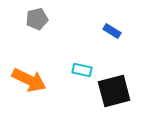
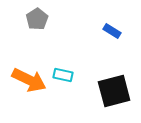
gray pentagon: rotated 20 degrees counterclockwise
cyan rectangle: moved 19 px left, 5 px down
